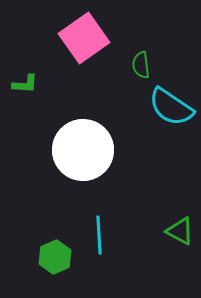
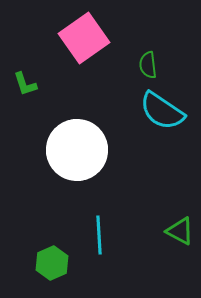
green semicircle: moved 7 px right
green L-shape: rotated 68 degrees clockwise
cyan semicircle: moved 9 px left, 4 px down
white circle: moved 6 px left
green hexagon: moved 3 px left, 6 px down
